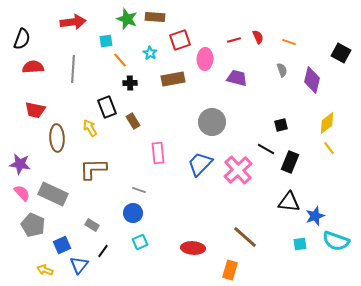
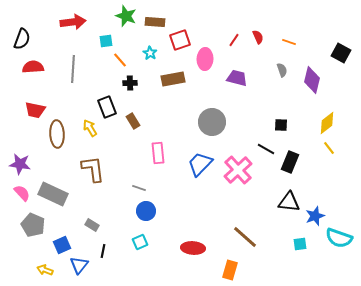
brown rectangle at (155, 17): moved 5 px down
green star at (127, 19): moved 1 px left, 3 px up
red line at (234, 40): rotated 40 degrees counterclockwise
black square at (281, 125): rotated 16 degrees clockwise
brown ellipse at (57, 138): moved 4 px up
brown L-shape at (93, 169): rotated 84 degrees clockwise
gray line at (139, 190): moved 2 px up
blue circle at (133, 213): moved 13 px right, 2 px up
cyan semicircle at (336, 241): moved 3 px right, 3 px up
black line at (103, 251): rotated 24 degrees counterclockwise
